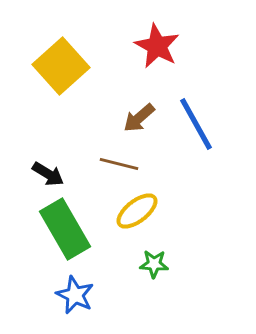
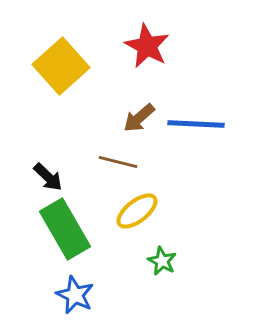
red star: moved 10 px left
blue line: rotated 58 degrees counterclockwise
brown line: moved 1 px left, 2 px up
black arrow: moved 3 px down; rotated 12 degrees clockwise
green star: moved 8 px right, 3 px up; rotated 24 degrees clockwise
